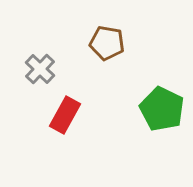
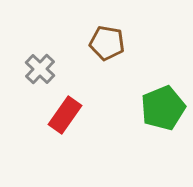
green pentagon: moved 1 px right, 1 px up; rotated 24 degrees clockwise
red rectangle: rotated 6 degrees clockwise
